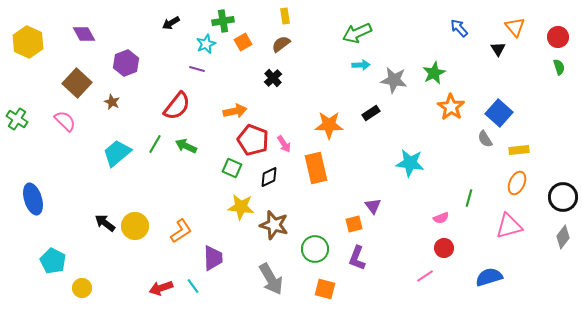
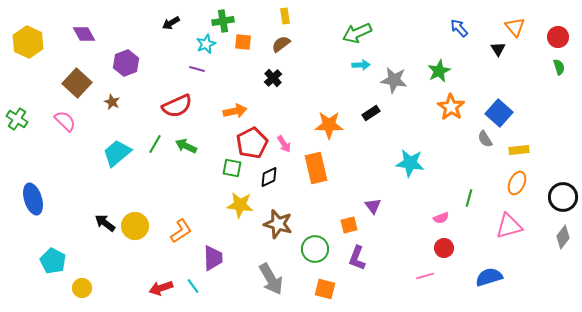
orange square at (243, 42): rotated 36 degrees clockwise
green star at (434, 73): moved 5 px right, 2 px up
red semicircle at (177, 106): rotated 28 degrees clockwise
red pentagon at (253, 140): moved 1 px left, 3 px down; rotated 24 degrees clockwise
green square at (232, 168): rotated 12 degrees counterclockwise
yellow star at (241, 207): moved 1 px left, 2 px up
orange square at (354, 224): moved 5 px left, 1 px down
brown star at (274, 225): moved 4 px right, 1 px up
pink line at (425, 276): rotated 18 degrees clockwise
